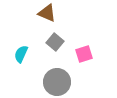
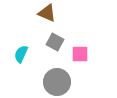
gray square: rotated 12 degrees counterclockwise
pink square: moved 4 px left; rotated 18 degrees clockwise
